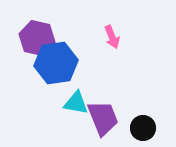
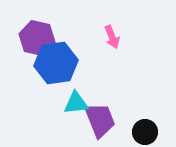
cyan triangle: rotated 16 degrees counterclockwise
purple trapezoid: moved 3 px left, 2 px down
black circle: moved 2 px right, 4 px down
